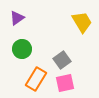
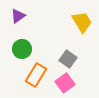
purple triangle: moved 1 px right, 2 px up
gray square: moved 6 px right, 1 px up; rotated 18 degrees counterclockwise
orange rectangle: moved 4 px up
pink square: rotated 24 degrees counterclockwise
